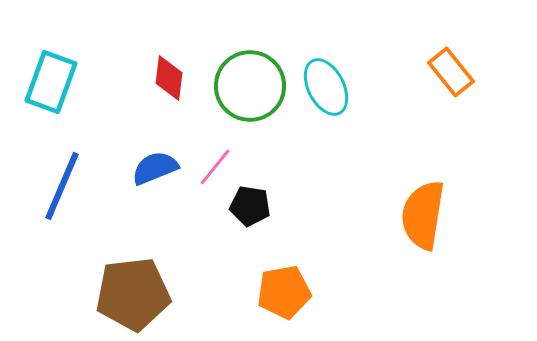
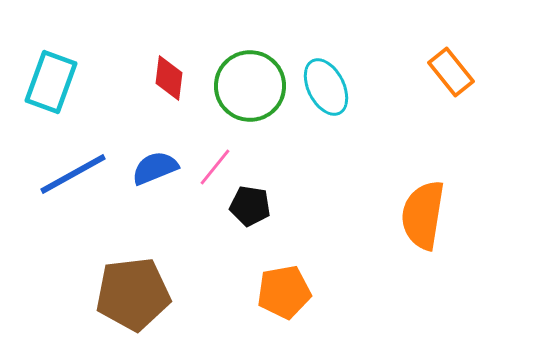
blue line: moved 11 px right, 12 px up; rotated 38 degrees clockwise
